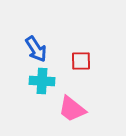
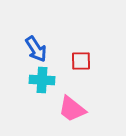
cyan cross: moved 1 px up
